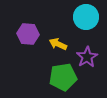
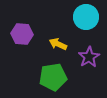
purple hexagon: moved 6 px left
purple star: moved 2 px right
green pentagon: moved 10 px left
